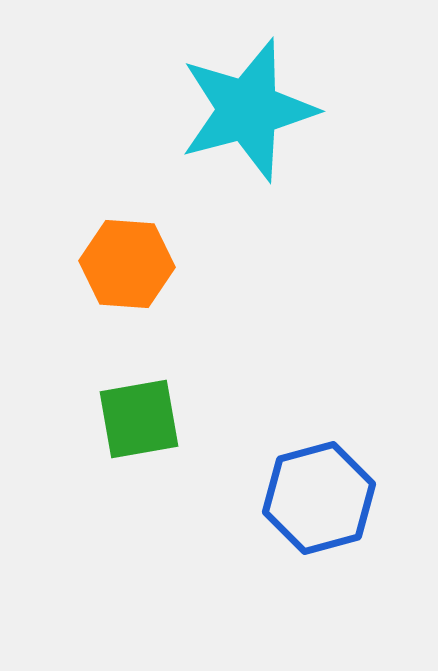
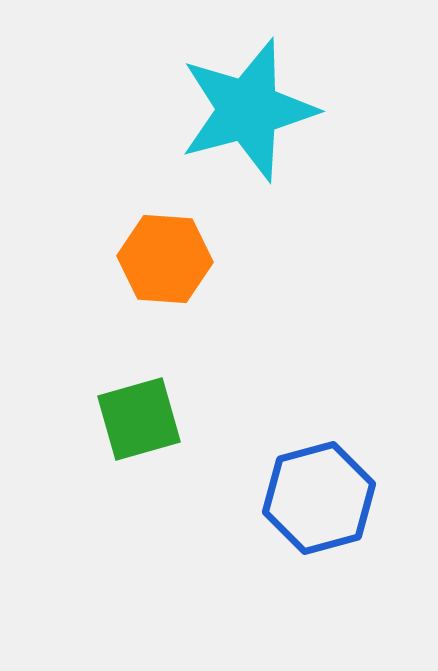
orange hexagon: moved 38 px right, 5 px up
green square: rotated 6 degrees counterclockwise
